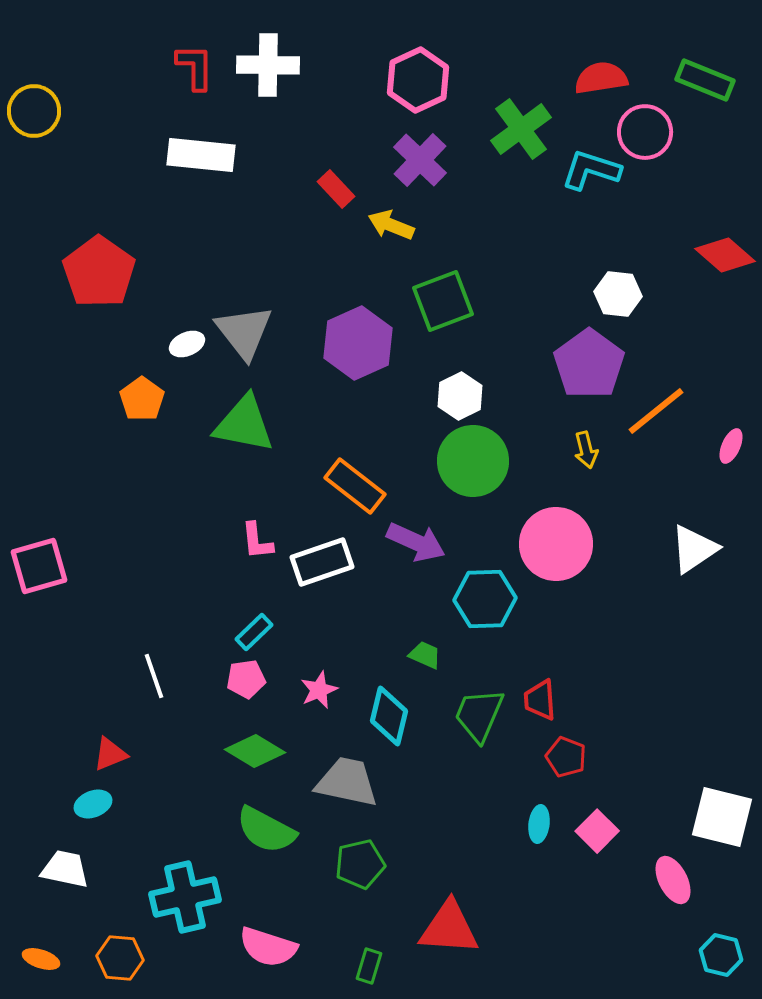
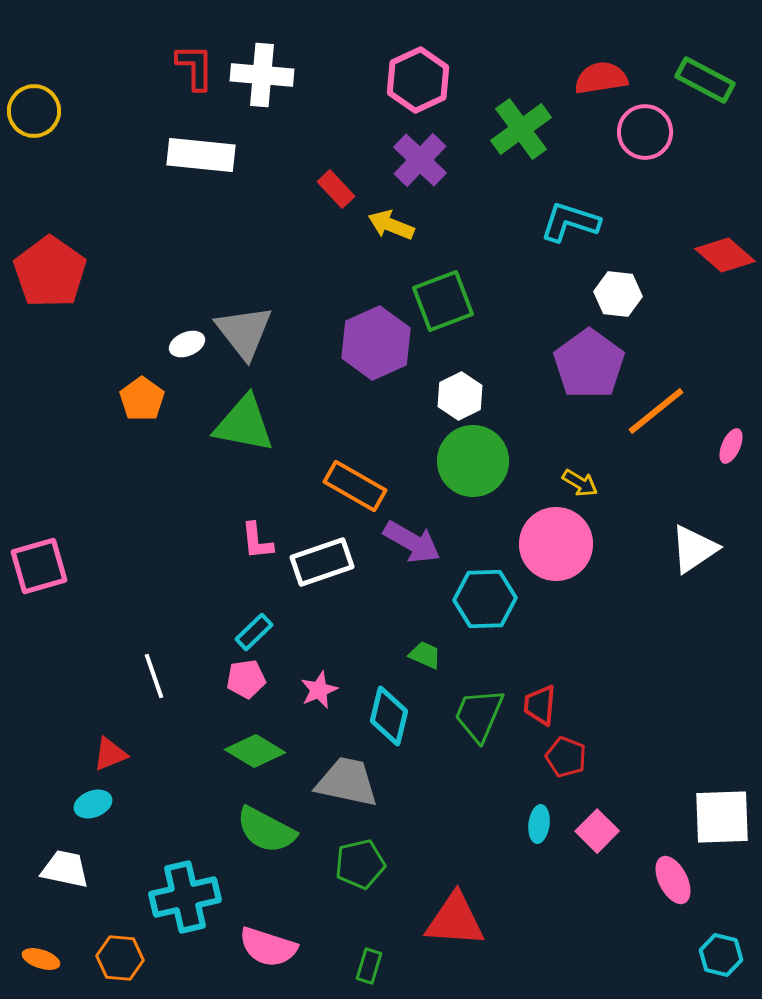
white cross at (268, 65): moved 6 px left, 10 px down; rotated 4 degrees clockwise
green rectangle at (705, 80): rotated 6 degrees clockwise
cyan L-shape at (591, 170): moved 21 px left, 52 px down
red pentagon at (99, 272): moved 49 px left
purple hexagon at (358, 343): moved 18 px right
yellow arrow at (586, 450): moved 6 px left, 33 px down; rotated 45 degrees counterclockwise
orange rectangle at (355, 486): rotated 8 degrees counterclockwise
purple arrow at (416, 542): moved 4 px left; rotated 6 degrees clockwise
red trapezoid at (540, 700): moved 5 px down; rotated 9 degrees clockwise
white square at (722, 817): rotated 16 degrees counterclockwise
red triangle at (449, 928): moved 6 px right, 8 px up
